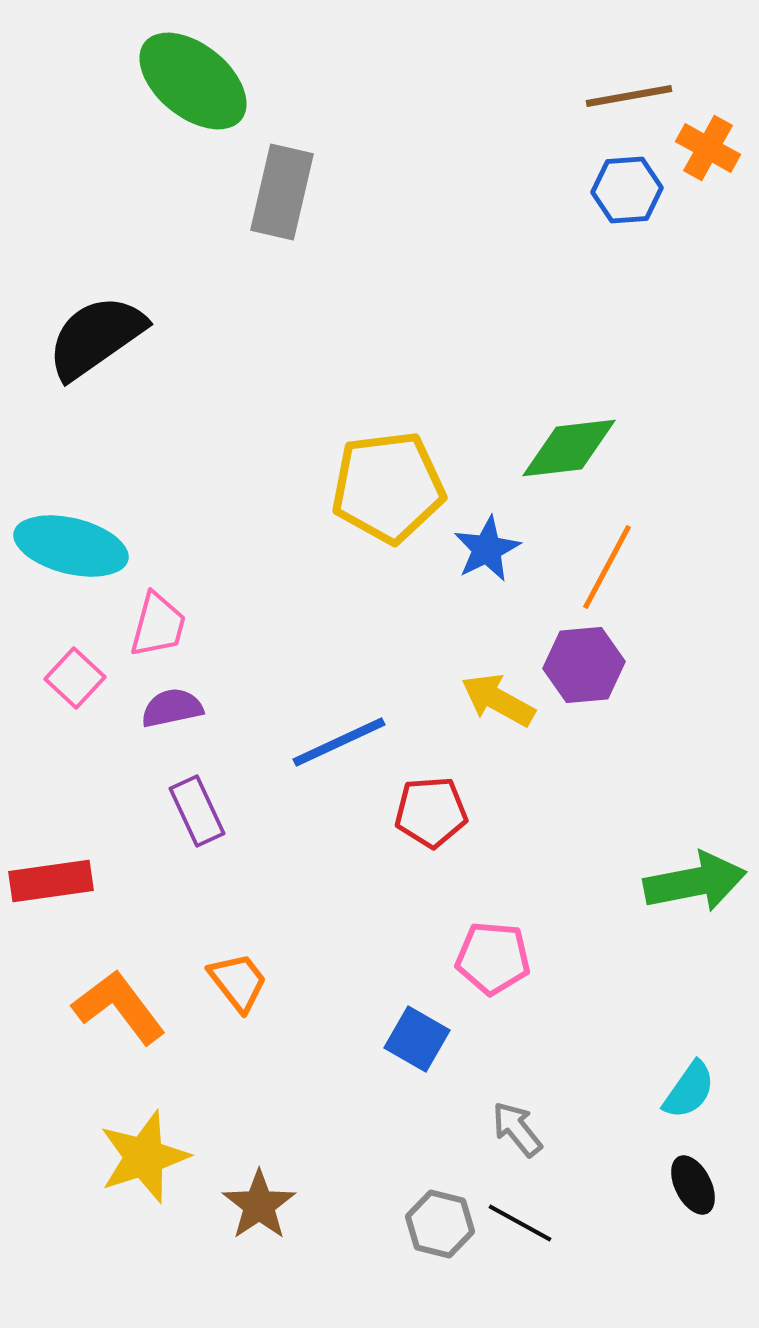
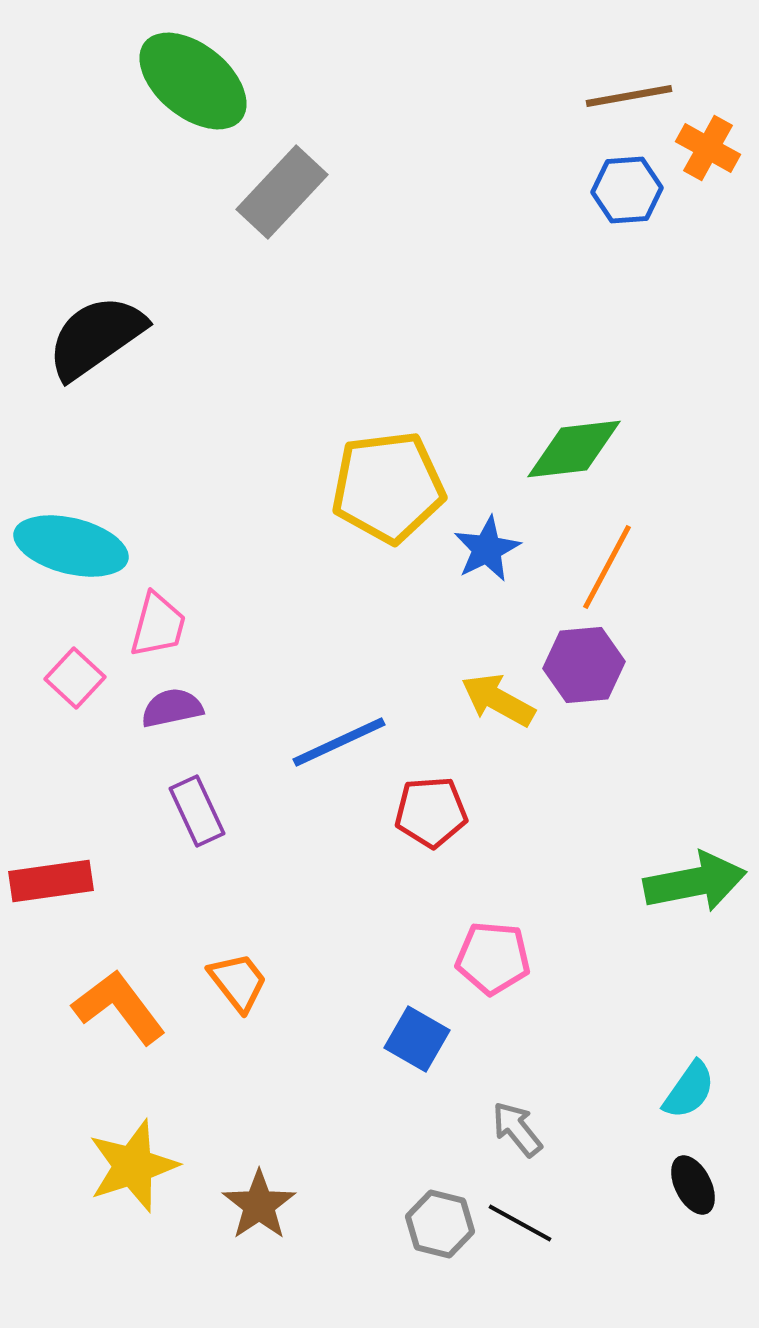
gray rectangle: rotated 30 degrees clockwise
green diamond: moved 5 px right, 1 px down
yellow star: moved 11 px left, 9 px down
